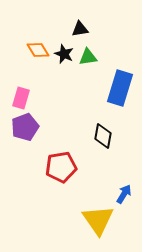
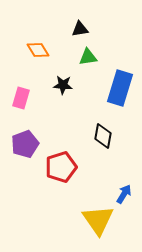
black star: moved 1 px left, 31 px down; rotated 18 degrees counterclockwise
purple pentagon: moved 17 px down
red pentagon: rotated 8 degrees counterclockwise
